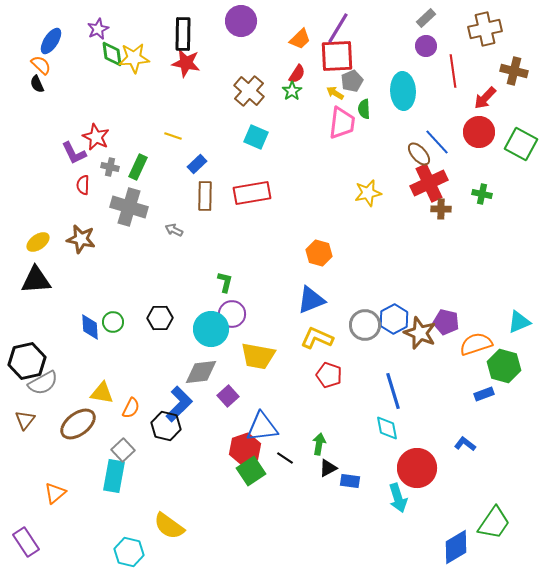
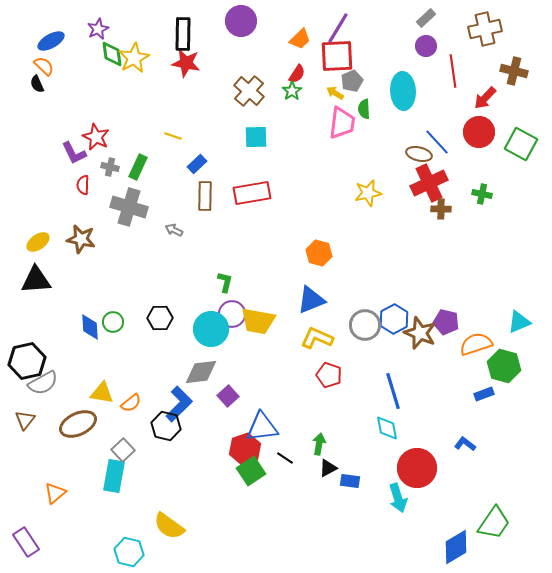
blue ellipse at (51, 41): rotated 28 degrees clockwise
yellow star at (134, 58): rotated 24 degrees counterclockwise
orange semicircle at (41, 65): moved 3 px right, 1 px down
cyan square at (256, 137): rotated 25 degrees counterclockwise
brown ellipse at (419, 154): rotated 35 degrees counterclockwise
yellow trapezoid at (258, 356): moved 35 px up
orange semicircle at (131, 408): moved 5 px up; rotated 25 degrees clockwise
brown ellipse at (78, 424): rotated 12 degrees clockwise
